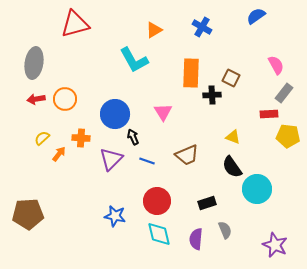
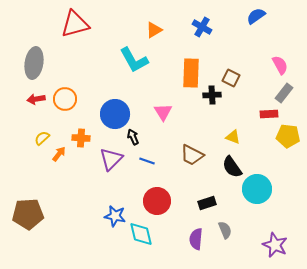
pink semicircle: moved 4 px right
brown trapezoid: moved 5 px right; rotated 50 degrees clockwise
cyan diamond: moved 18 px left
